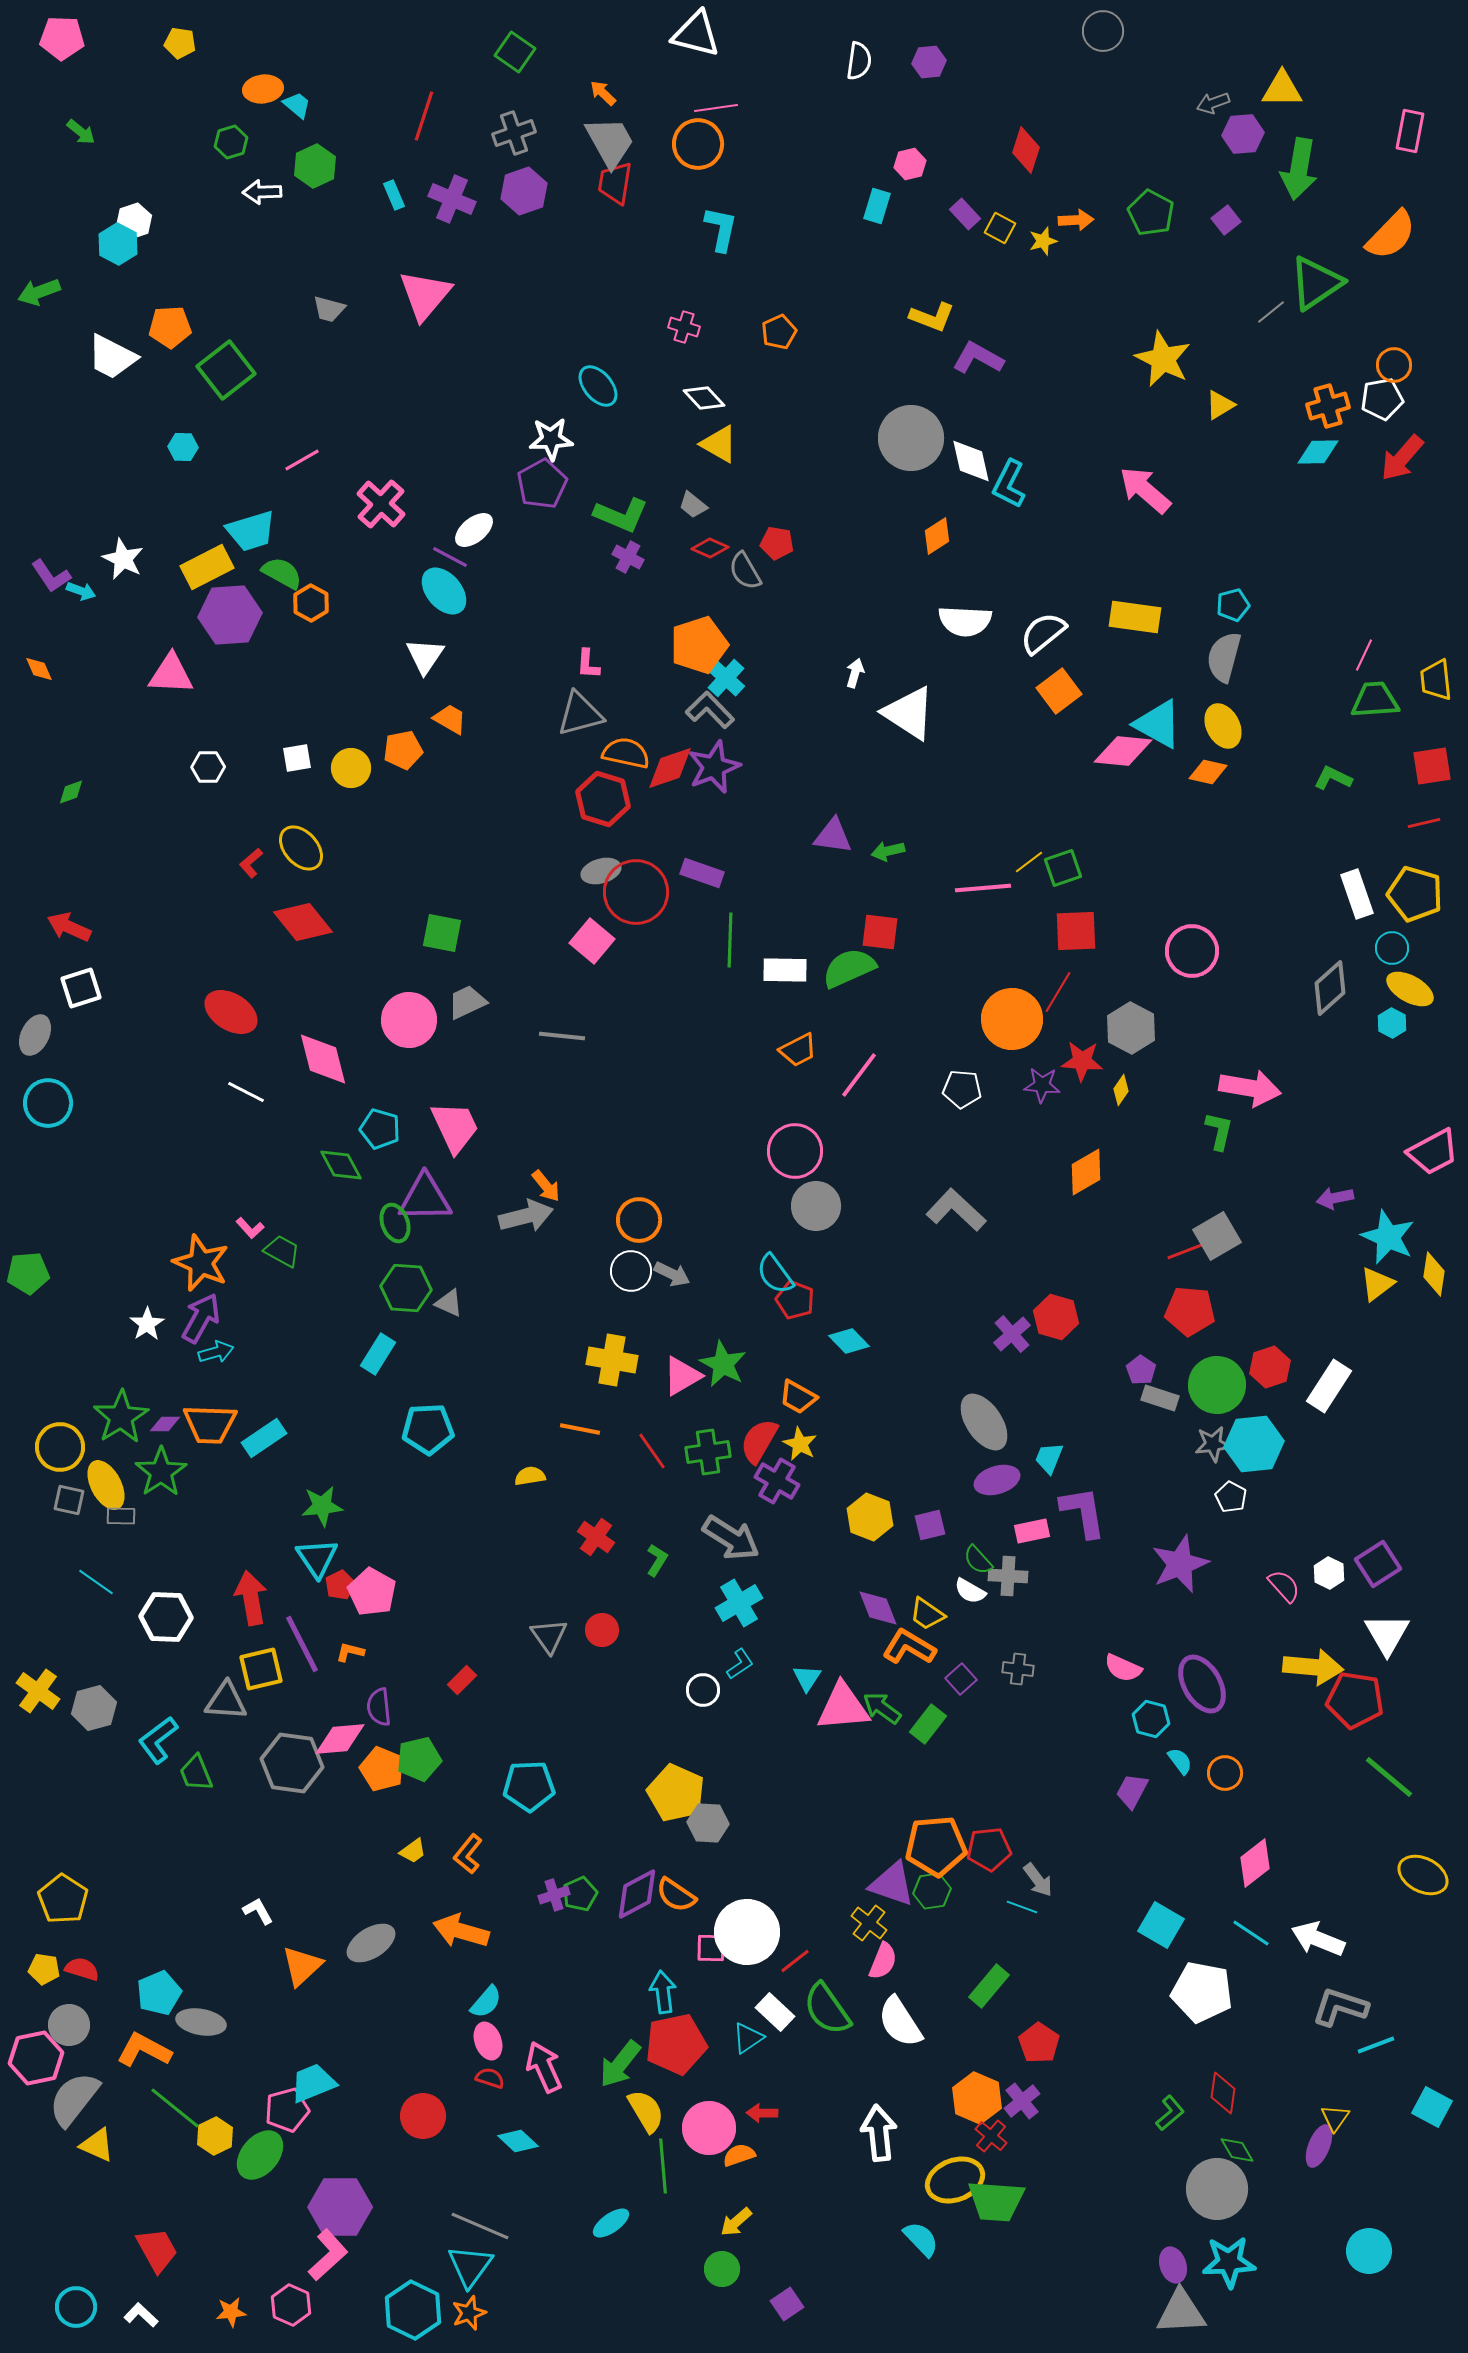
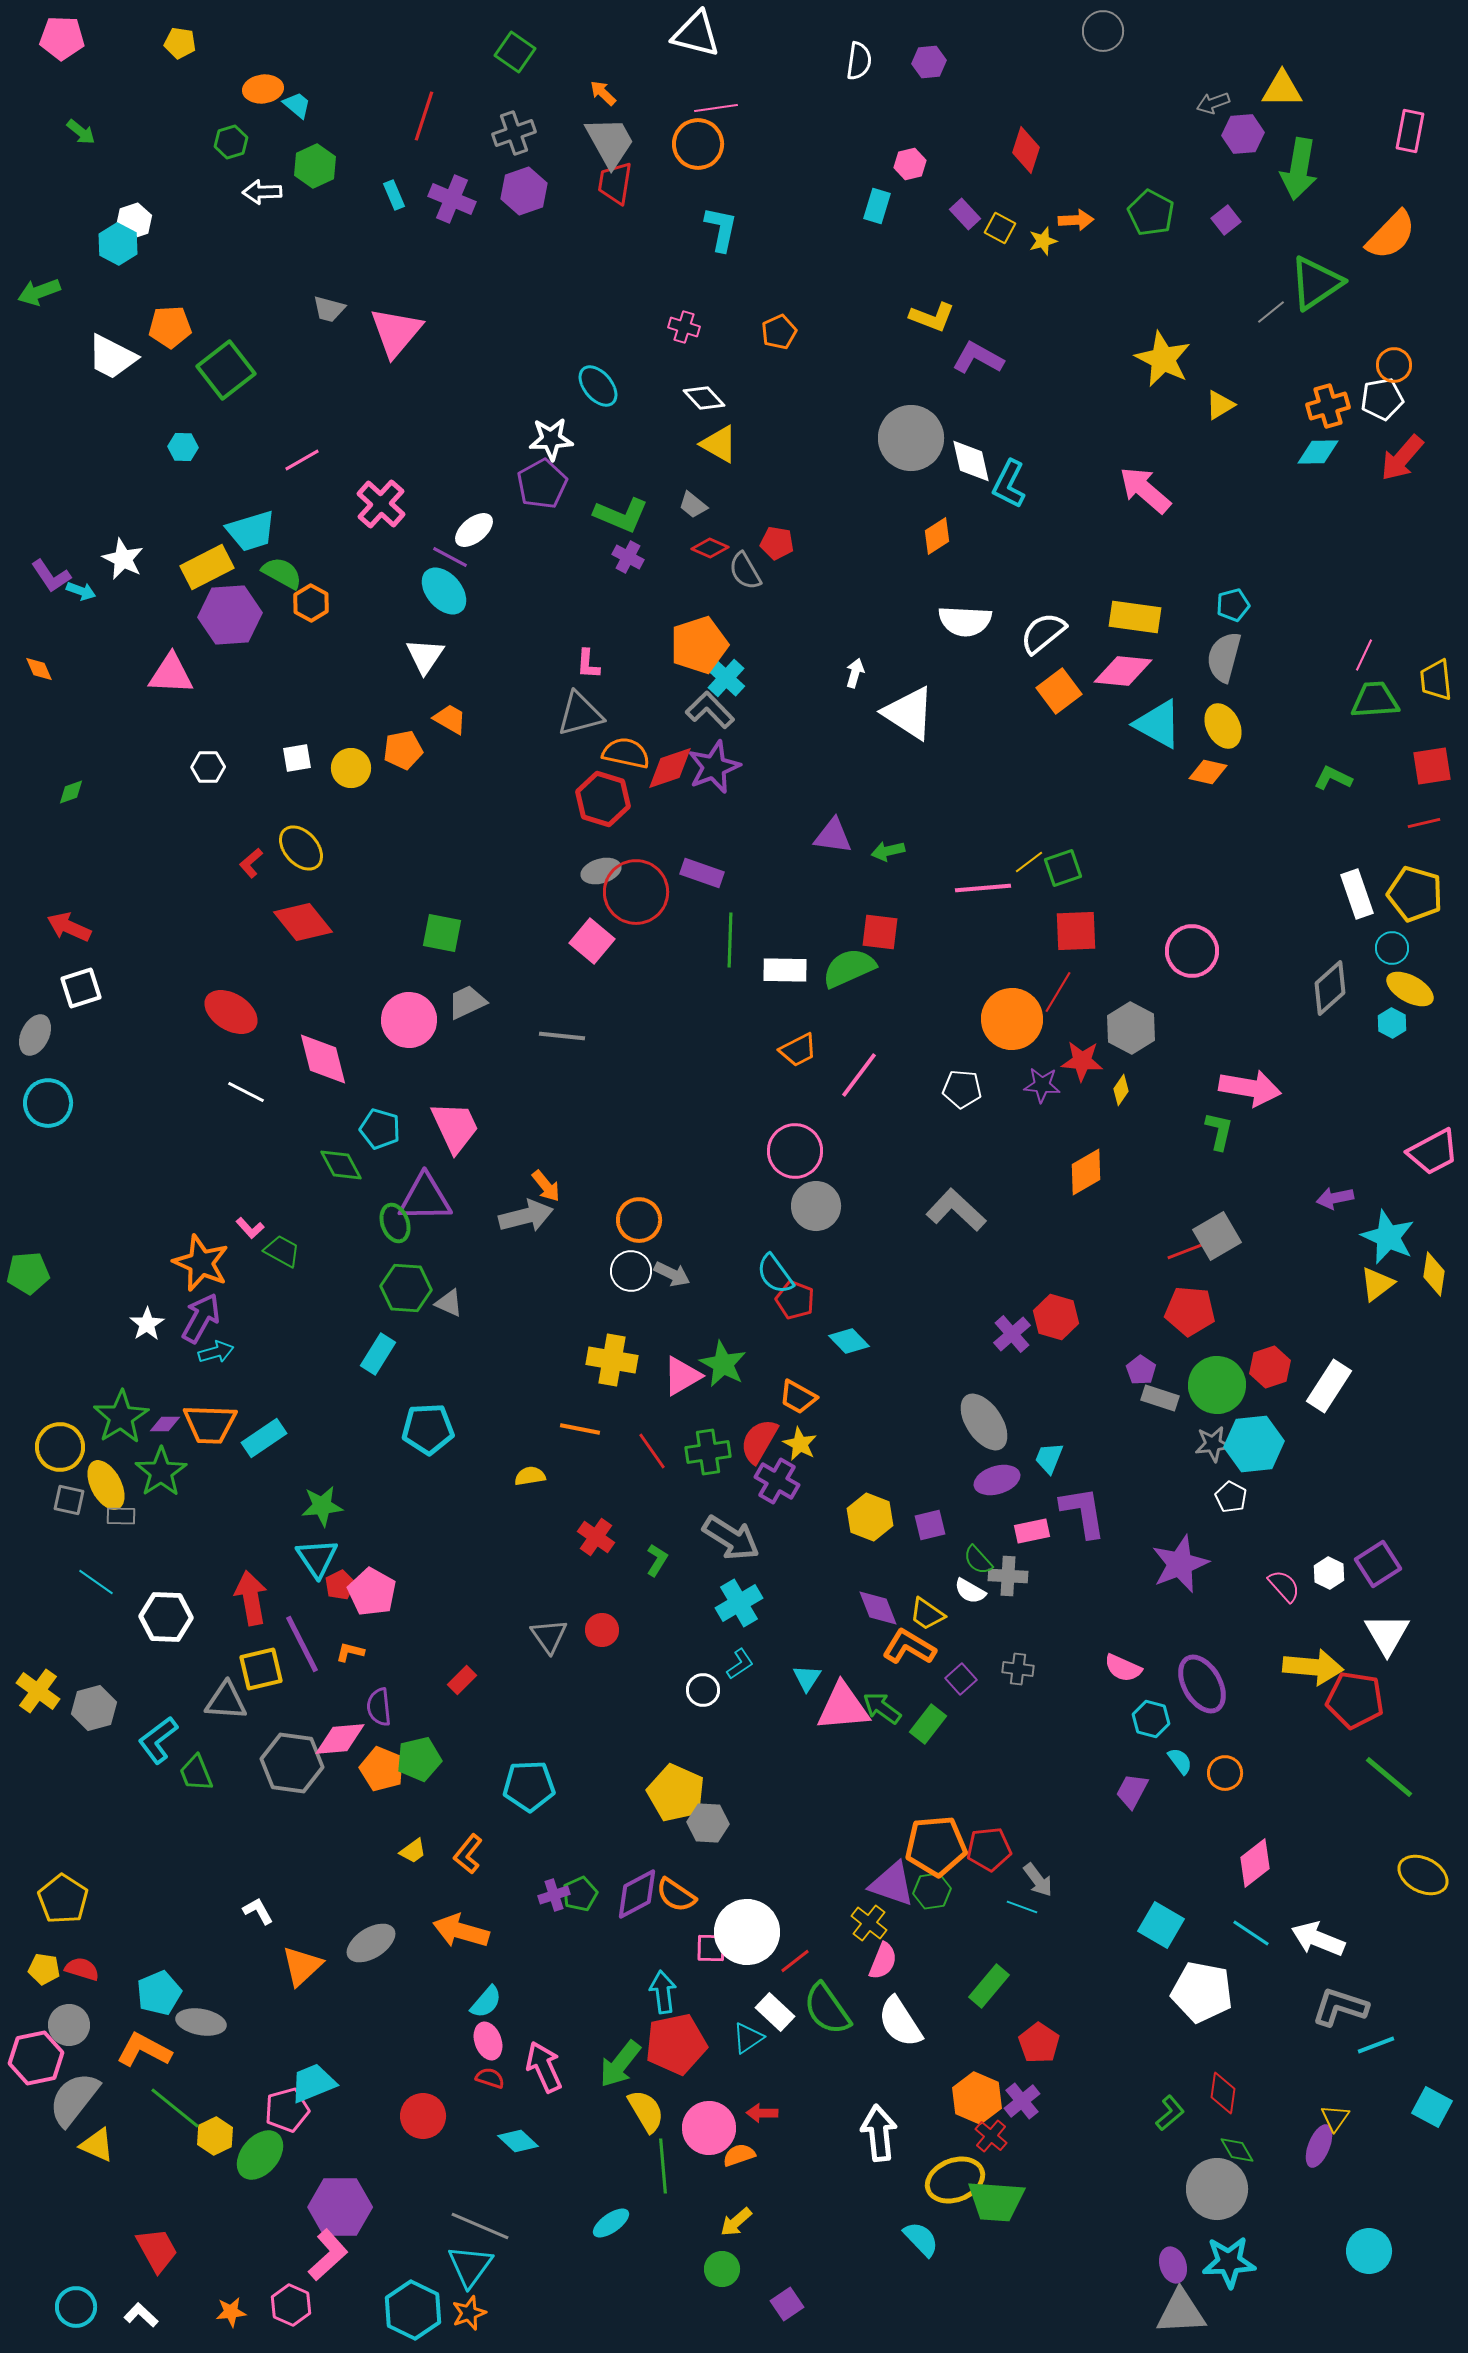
pink triangle at (425, 295): moved 29 px left, 37 px down
pink diamond at (1123, 751): moved 80 px up
